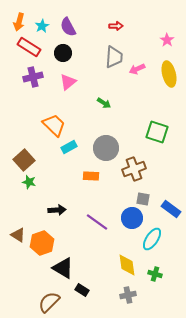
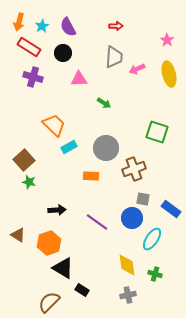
purple cross: rotated 30 degrees clockwise
pink triangle: moved 11 px right, 3 px up; rotated 36 degrees clockwise
orange hexagon: moved 7 px right
